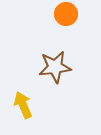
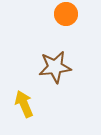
yellow arrow: moved 1 px right, 1 px up
